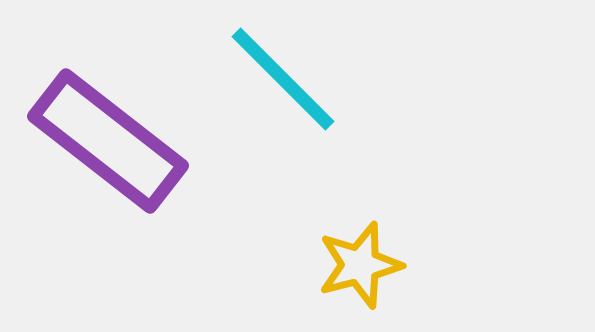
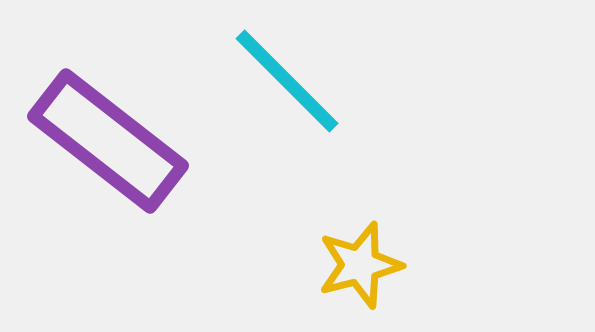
cyan line: moved 4 px right, 2 px down
